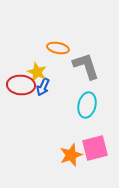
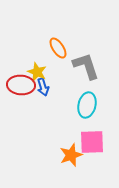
orange ellipse: rotated 45 degrees clockwise
blue arrow: rotated 42 degrees counterclockwise
pink square: moved 3 px left, 6 px up; rotated 12 degrees clockwise
